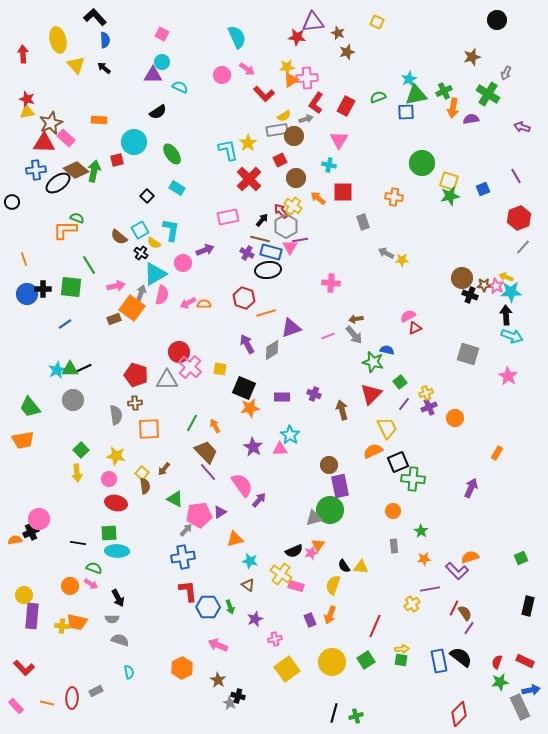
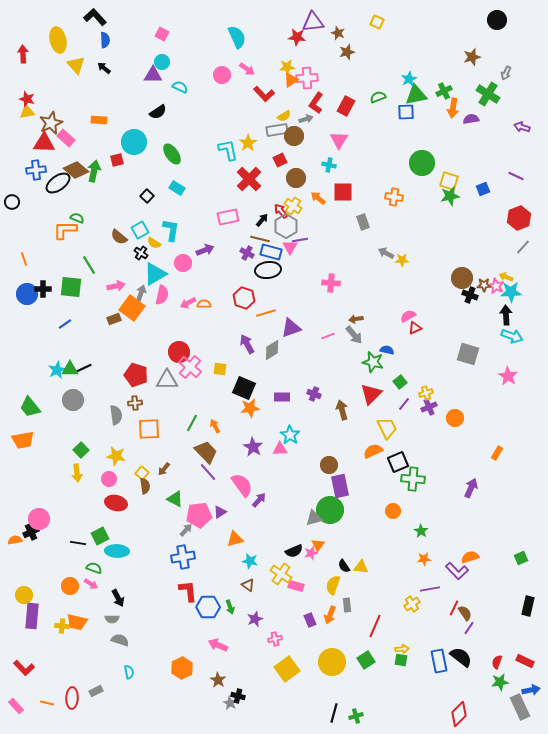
purple line at (516, 176): rotated 35 degrees counterclockwise
green square at (109, 533): moved 9 px left, 3 px down; rotated 24 degrees counterclockwise
gray rectangle at (394, 546): moved 47 px left, 59 px down
